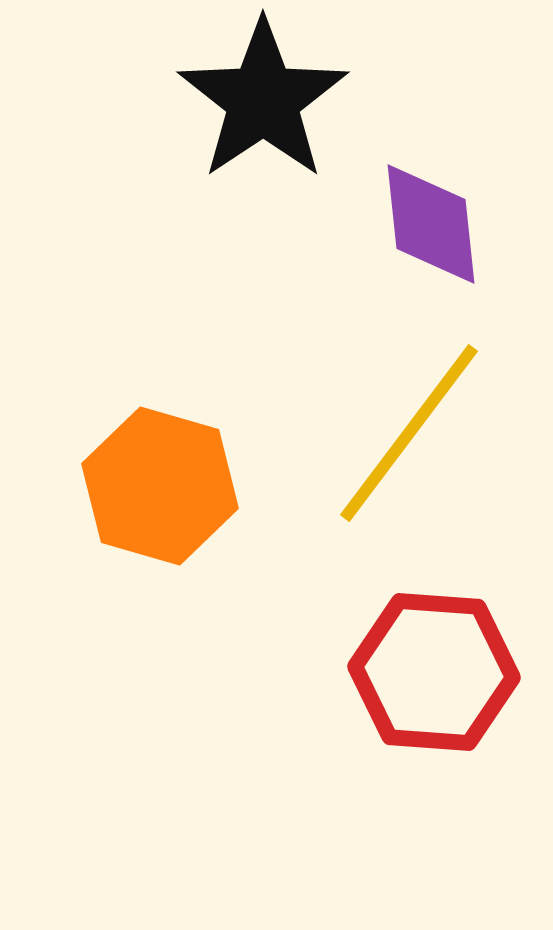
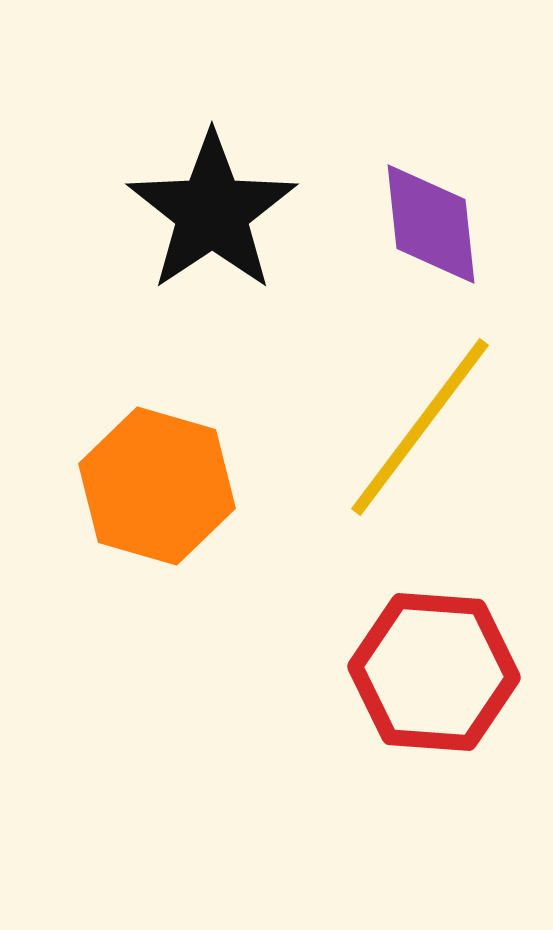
black star: moved 51 px left, 112 px down
yellow line: moved 11 px right, 6 px up
orange hexagon: moved 3 px left
